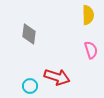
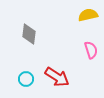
yellow semicircle: rotated 102 degrees counterclockwise
red arrow: rotated 15 degrees clockwise
cyan circle: moved 4 px left, 7 px up
